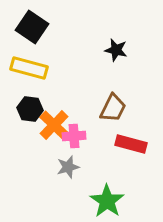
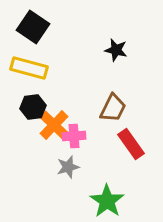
black square: moved 1 px right
black hexagon: moved 3 px right, 2 px up; rotated 15 degrees counterclockwise
red rectangle: rotated 40 degrees clockwise
